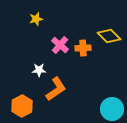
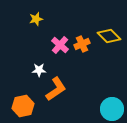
orange cross: moved 1 px left, 4 px up; rotated 21 degrees counterclockwise
orange hexagon: moved 1 px right; rotated 15 degrees clockwise
